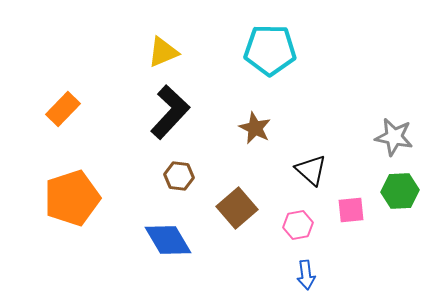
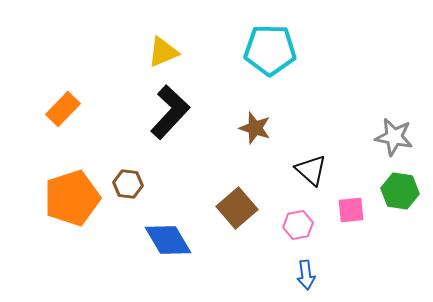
brown star: rotated 8 degrees counterclockwise
brown hexagon: moved 51 px left, 8 px down
green hexagon: rotated 12 degrees clockwise
